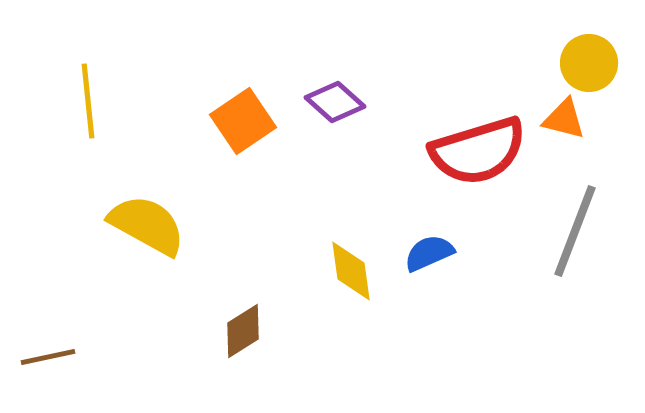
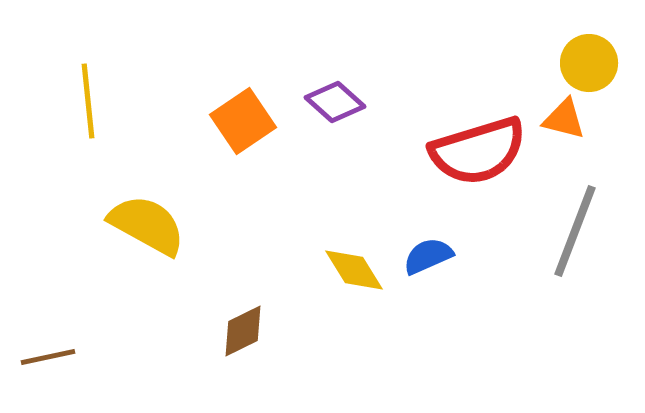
blue semicircle: moved 1 px left, 3 px down
yellow diamond: moved 3 px right, 1 px up; rotated 24 degrees counterclockwise
brown diamond: rotated 6 degrees clockwise
